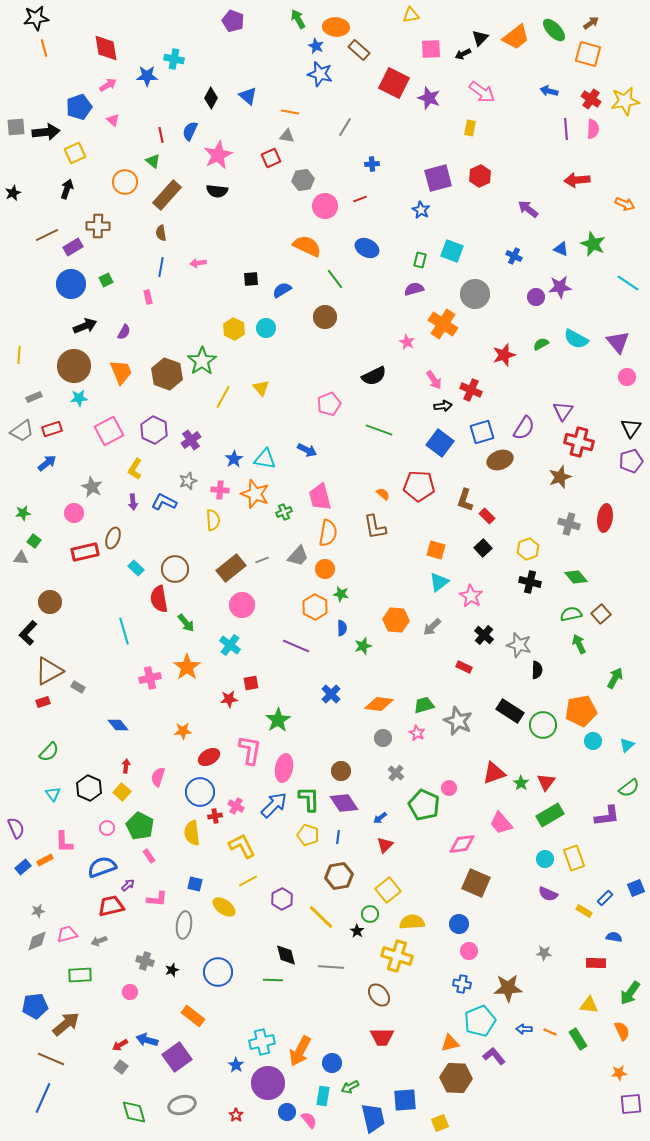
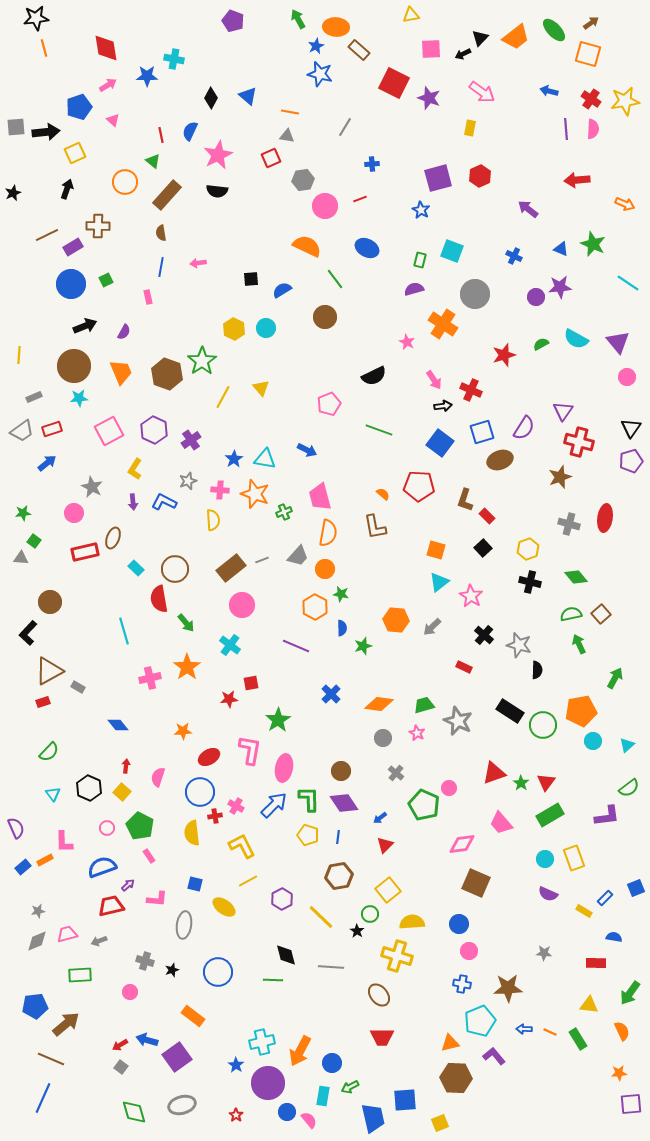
blue star at (316, 46): rotated 21 degrees clockwise
